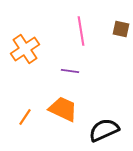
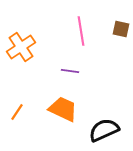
orange cross: moved 4 px left, 2 px up
orange line: moved 8 px left, 5 px up
